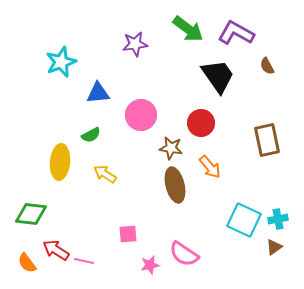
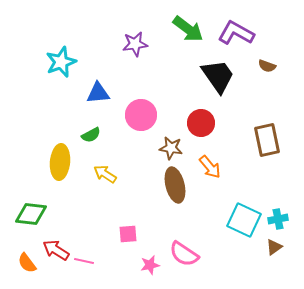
brown semicircle: rotated 42 degrees counterclockwise
